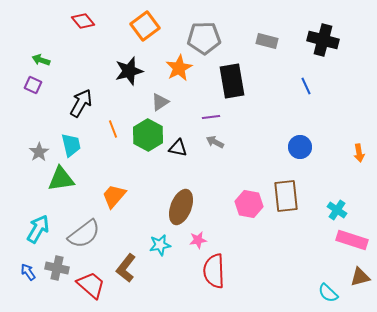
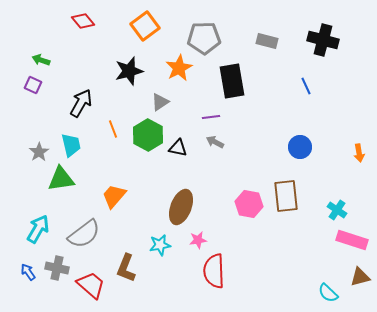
brown L-shape: rotated 16 degrees counterclockwise
